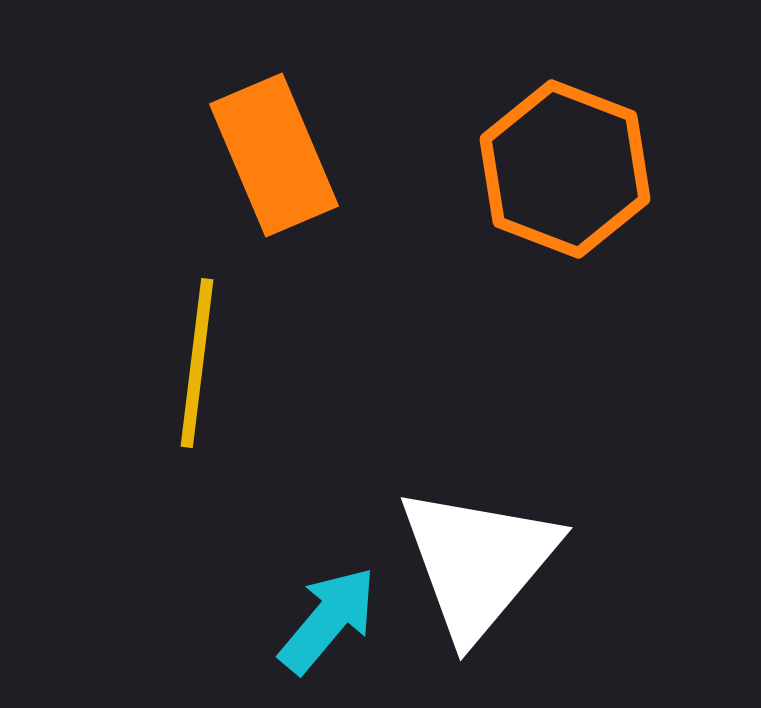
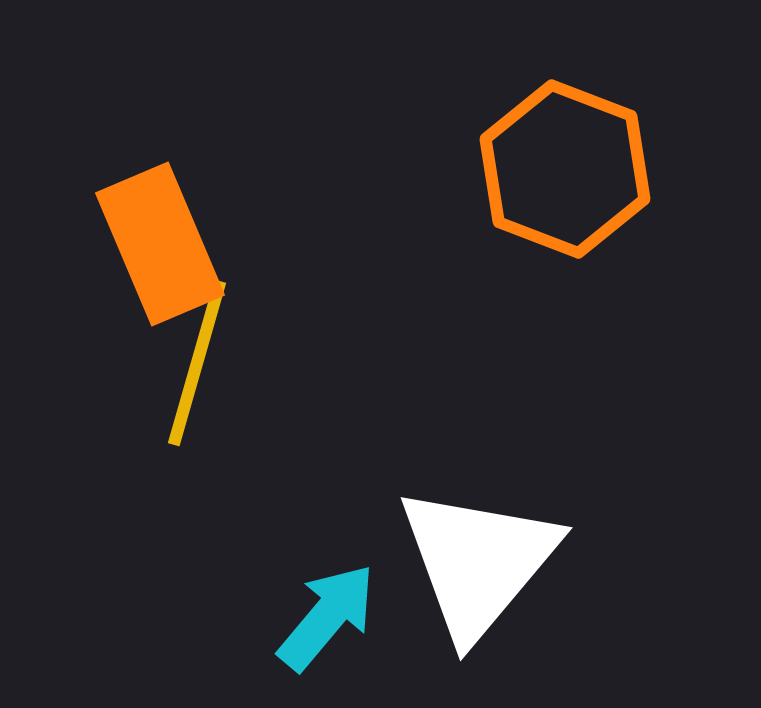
orange rectangle: moved 114 px left, 89 px down
yellow line: rotated 9 degrees clockwise
cyan arrow: moved 1 px left, 3 px up
